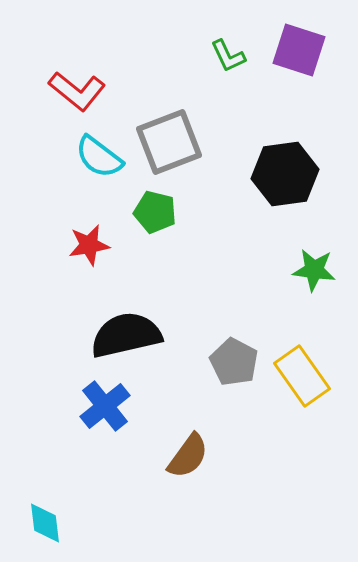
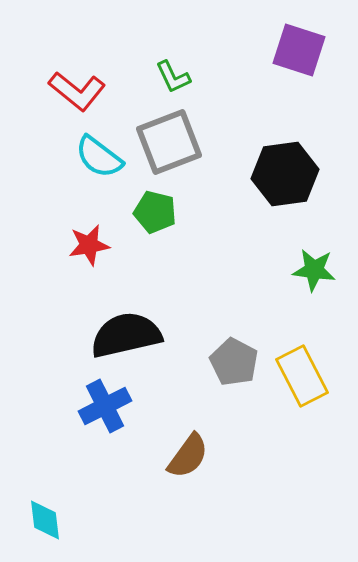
green L-shape: moved 55 px left, 21 px down
yellow rectangle: rotated 8 degrees clockwise
blue cross: rotated 12 degrees clockwise
cyan diamond: moved 3 px up
